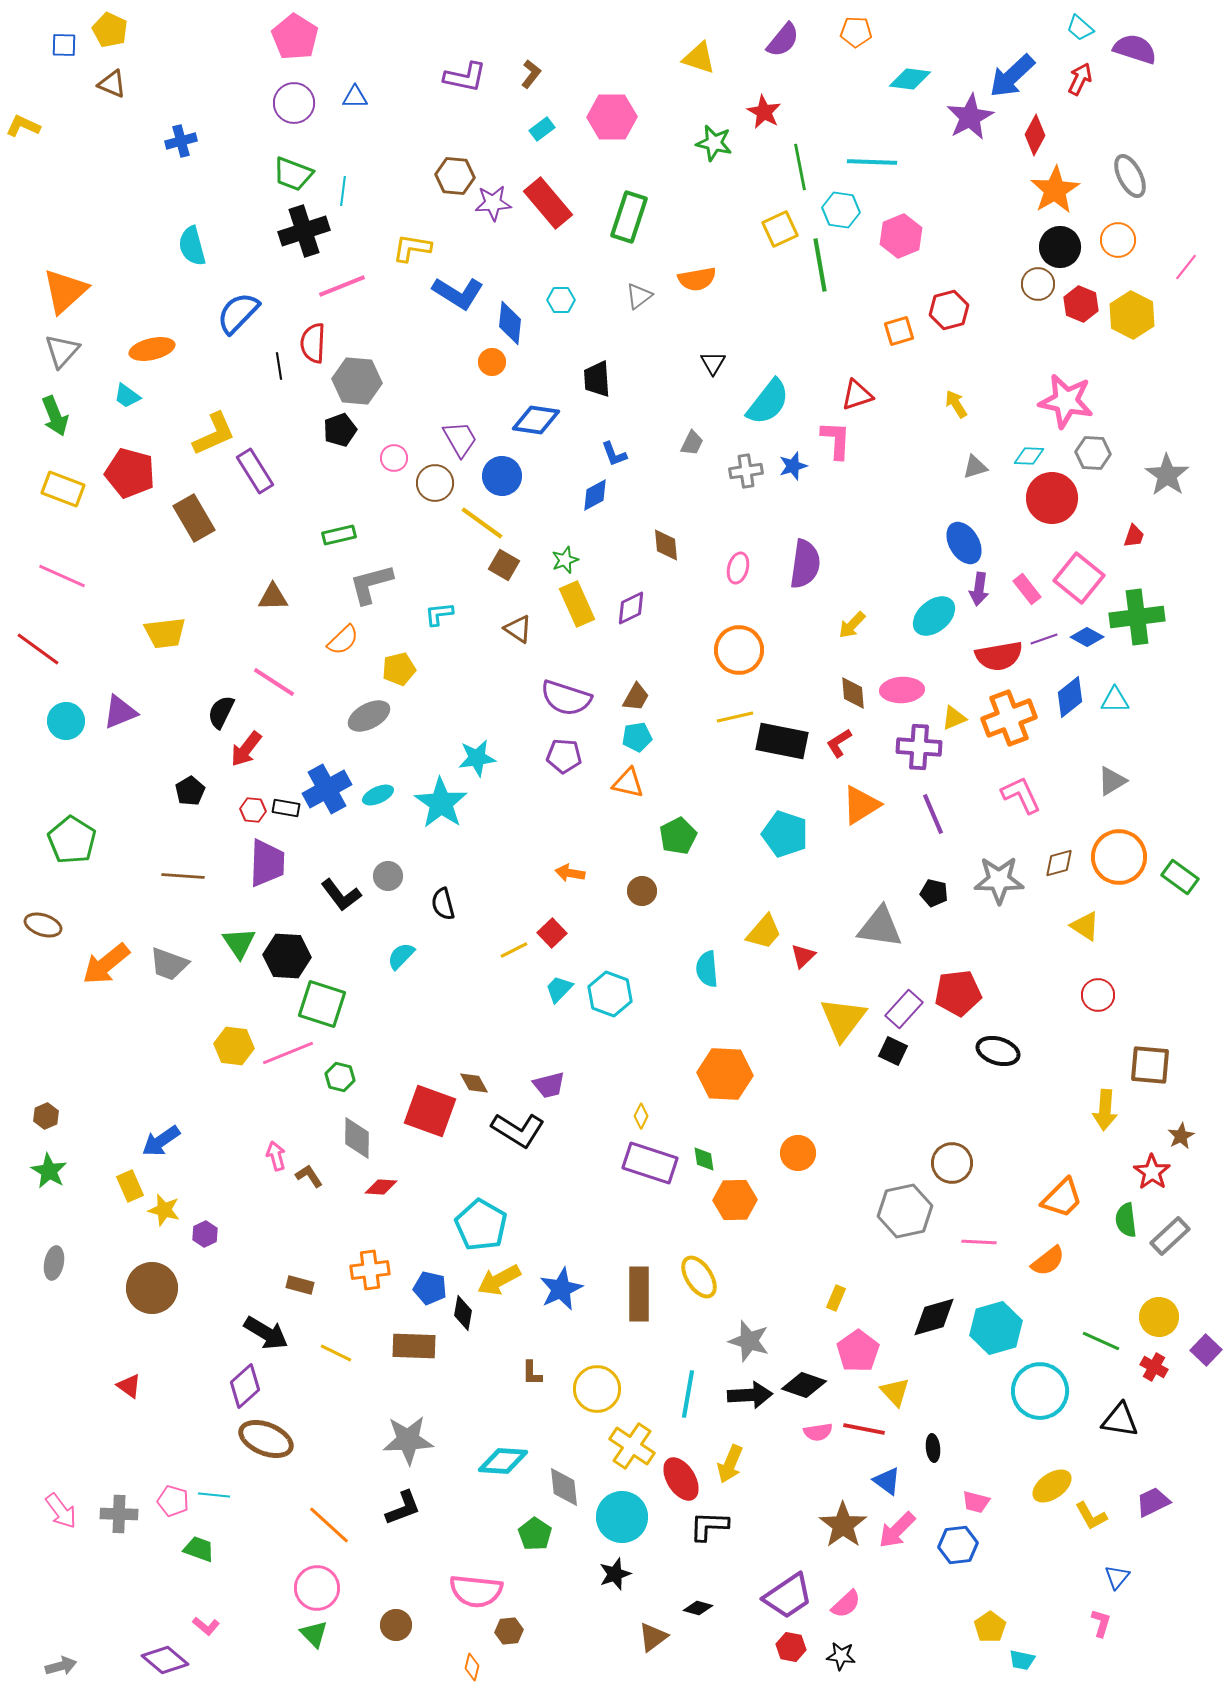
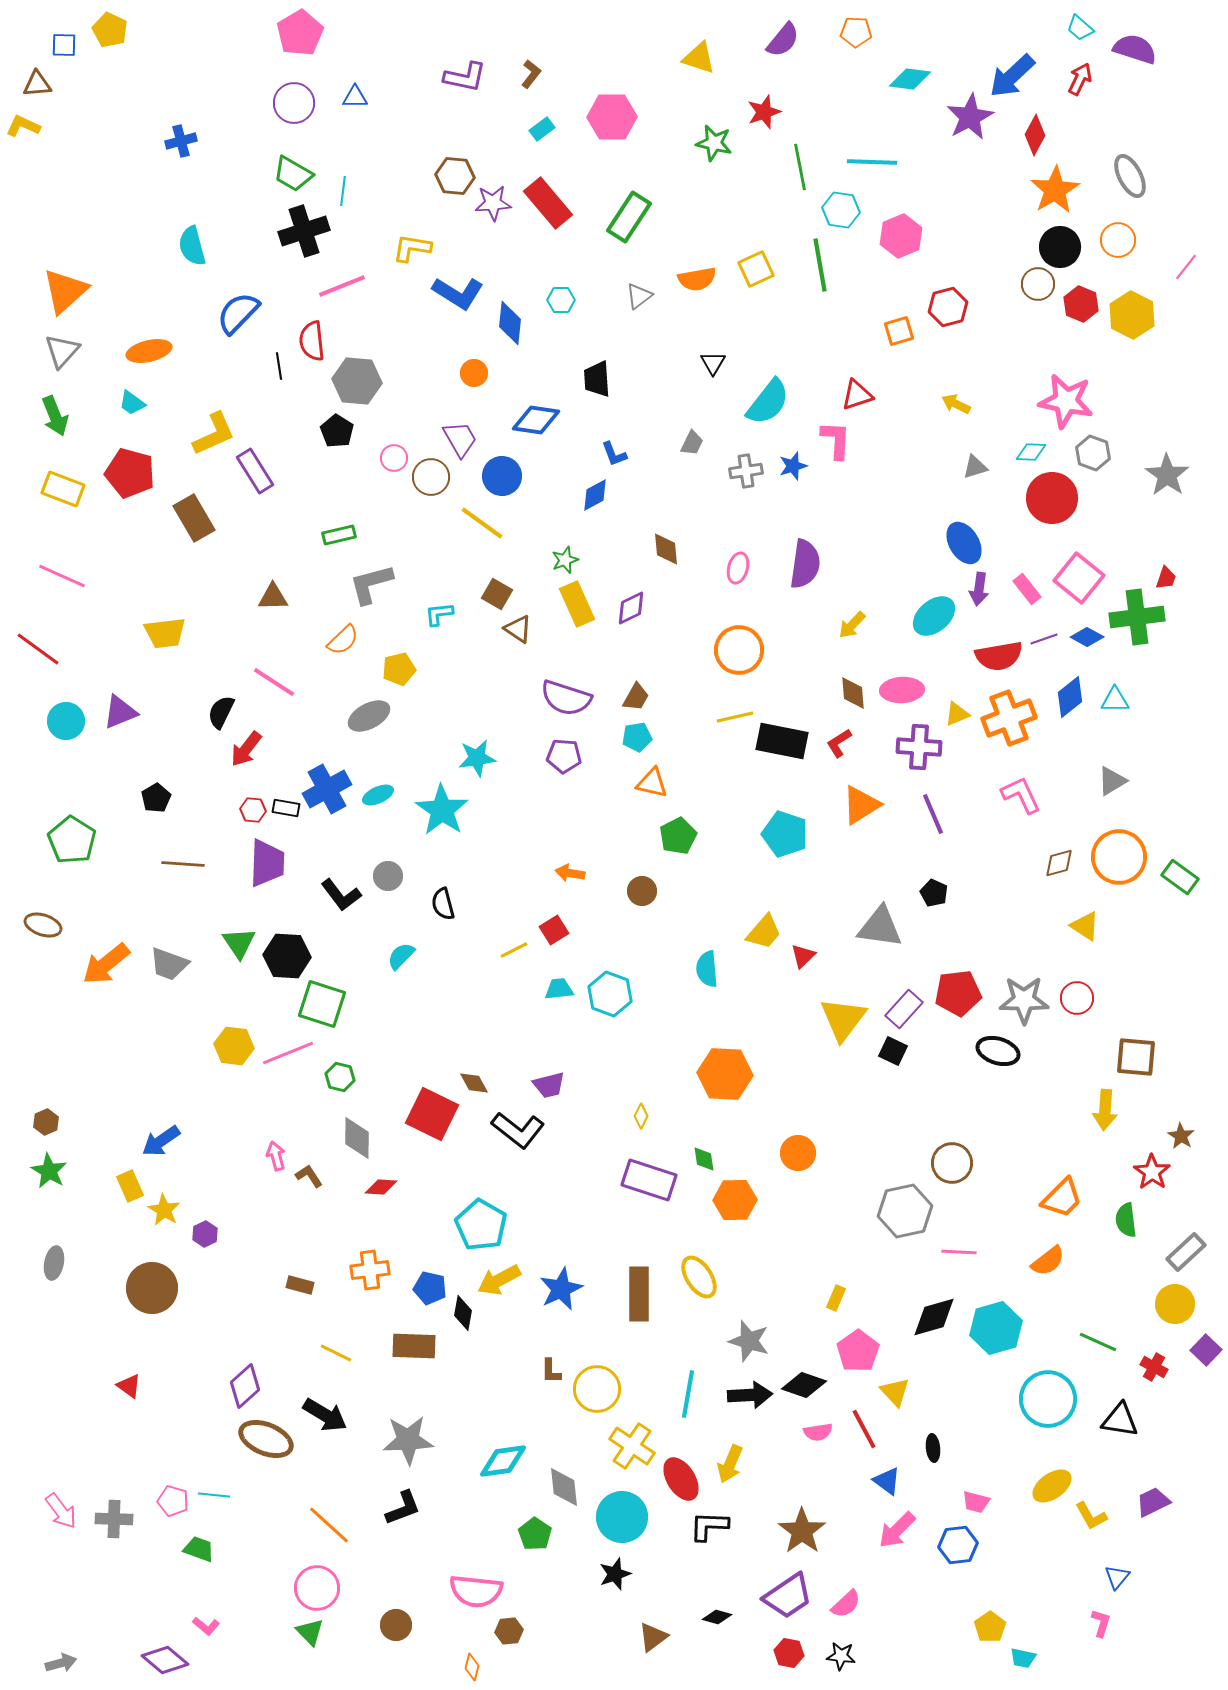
pink pentagon at (295, 37): moved 5 px right, 4 px up; rotated 9 degrees clockwise
brown triangle at (112, 84): moved 75 px left; rotated 28 degrees counterclockwise
red star at (764, 112): rotated 24 degrees clockwise
green trapezoid at (293, 174): rotated 9 degrees clockwise
green rectangle at (629, 217): rotated 15 degrees clockwise
yellow square at (780, 229): moved 24 px left, 40 px down
red hexagon at (949, 310): moved 1 px left, 3 px up
red semicircle at (313, 343): moved 1 px left, 2 px up; rotated 9 degrees counterclockwise
orange ellipse at (152, 349): moved 3 px left, 2 px down
orange circle at (492, 362): moved 18 px left, 11 px down
cyan trapezoid at (127, 396): moved 5 px right, 7 px down
yellow arrow at (956, 404): rotated 32 degrees counterclockwise
black pentagon at (340, 430): moved 3 px left, 1 px down; rotated 20 degrees counterclockwise
gray hexagon at (1093, 453): rotated 16 degrees clockwise
cyan diamond at (1029, 456): moved 2 px right, 4 px up
brown circle at (435, 483): moved 4 px left, 6 px up
red trapezoid at (1134, 536): moved 32 px right, 42 px down
brown diamond at (666, 545): moved 4 px down
brown square at (504, 565): moved 7 px left, 29 px down
yellow triangle at (954, 718): moved 3 px right, 4 px up
orange triangle at (628, 783): moved 24 px right
black pentagon at (190, 791): moved 34 px left, 7 px down
cyan star at (441, 803): moved 1 px right, 7 px down
brown line at (183, 876): moved 12 px up
gray star at (999, 880): moved 25 px right, 120 px down
black pentagon at (934, 893): rotated 12 degrees clockwise
red square at (552, 933): moved 2 px right, 3 px up; rotated 12 degrees clockwise
cyan trapezoid at (559, 989): rotated 40 degrees clockwise
red circle at (1098, 995): moved 21 px left, 3 px down
brown square at (1150, 1065): moved 14 px left, 8 px up
red square at (430, 1111): moved 2 px right, 3 px down; rotated 6 degrees clockwise
brown hexagon at (46, 1116): moved 6 px down
black L-shape at (518, 1130): rotated 6 degrees clockwise
brown star at (1181, 1136): rotated 12 degrees counterclockwise
purple rectangle at (650, 1163): moved 1 px left, 17 px down
yellow star at (164, 1210): rotated 16 degrees clockwise
gray rectangle at (1170, 1236): moved 16 px right, 16 px down
pink line at (979, 1242): moved 20 px left, 10 px down
yellow circle at (1159, 1317): moved 16 px right, 13 px up
black arrow at (266, 1333): moved 59 px right, 82 px down
green line at (1101, 1341): moved 3 px left, 1 px down
brown L-shape at (532, 1373): moved 19 px right, 2 px up
cyan circle at (1040, 1391): moved 8 px right, 8 px down
red line at (864, 1429): rotated 51 degrees clockwise
cyan diamond at (503, 1461): rotated 12 degrees counterclockwise
gray cross at (119, 1514): moved 5 px left, 5 px down
brown star at (843, 1525): moved 41 px left, 6 px down
black diamond at (698, 1608): moved 19 px right, 9 px down
green triangle at (314, 1634): moved 4 px left, 2 px up
red hexagon at (791, 1647): moved 2 px left, 6 px down
cyan trapezoid at (1022, 1660): moved 1 px right, 2 px up
gray arrow at (61, 1666): moved 3 px up
